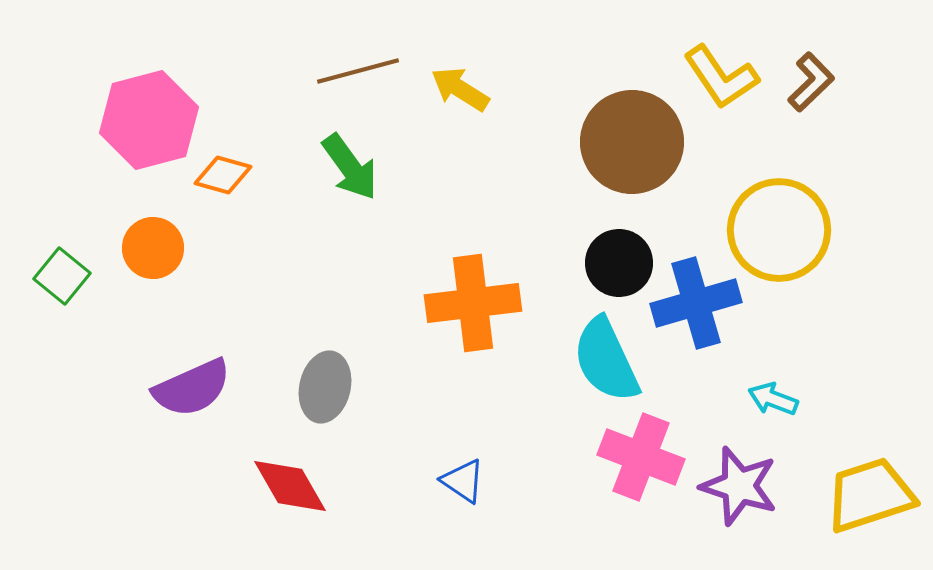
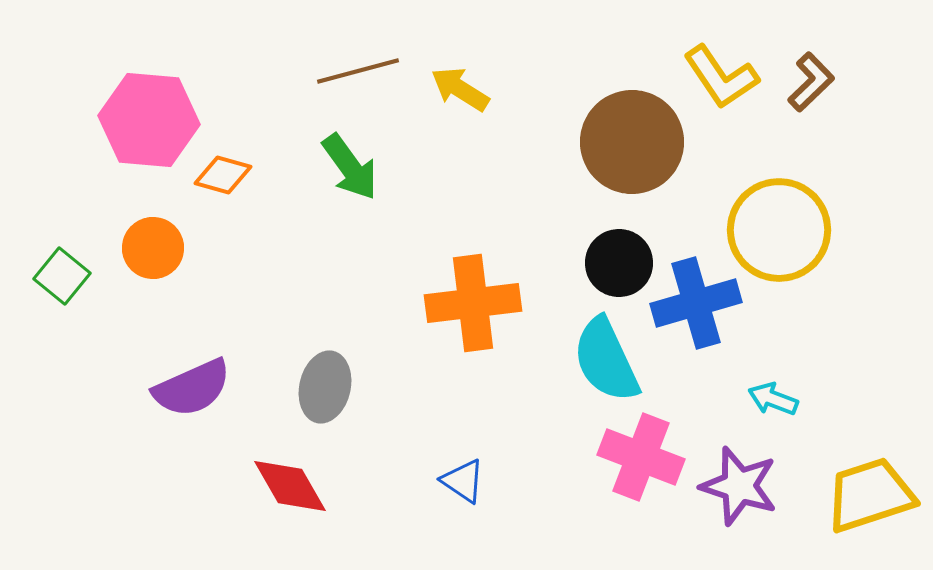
pink hexagon: rotated 20 degrees clockwise
